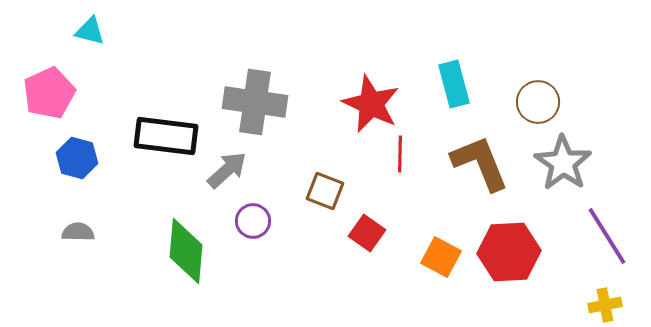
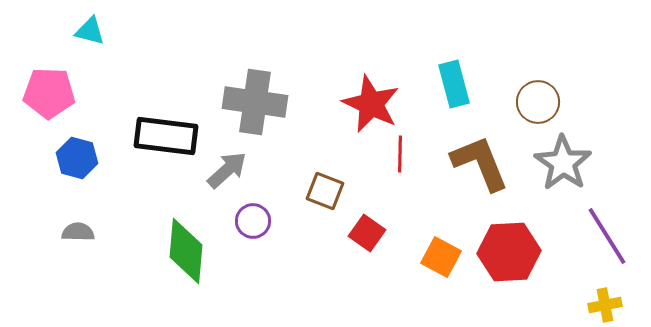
pink pentagon: rotated 27 degrees clockwise
